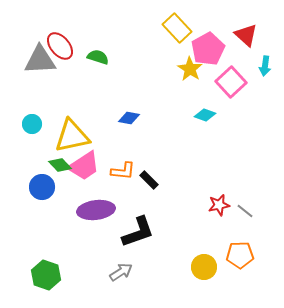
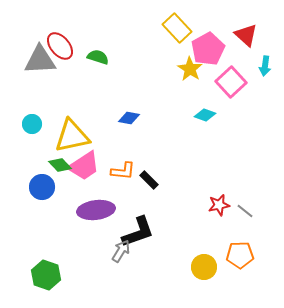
gray arrow: moved 21 px up; rotated 25 degrees counterclockwise
